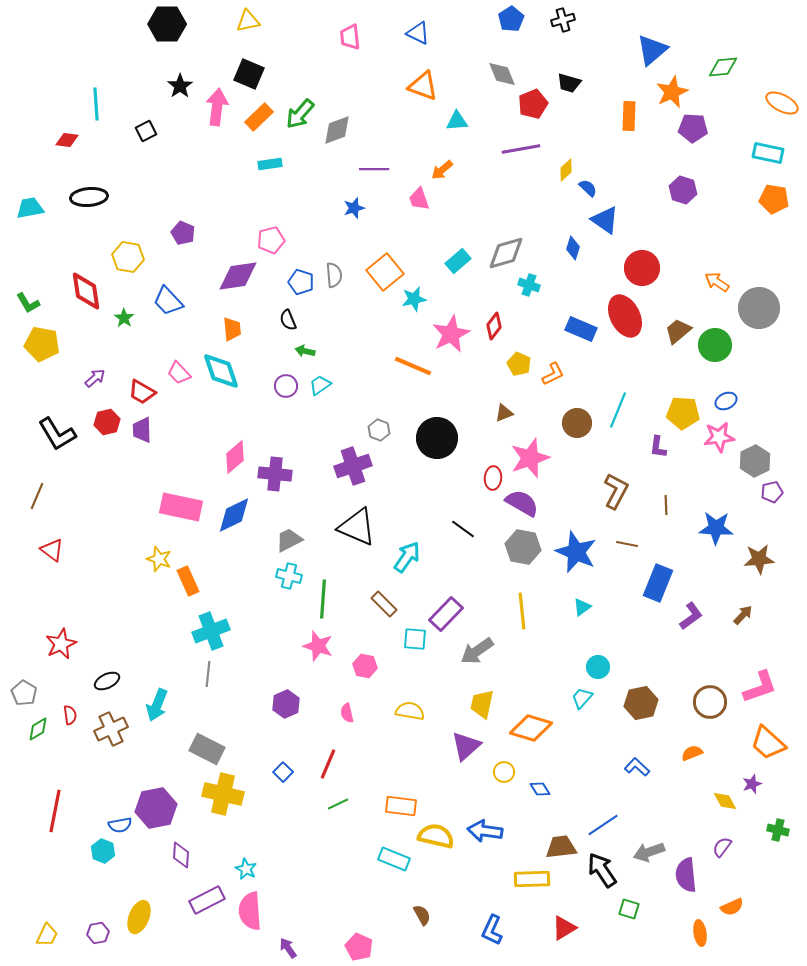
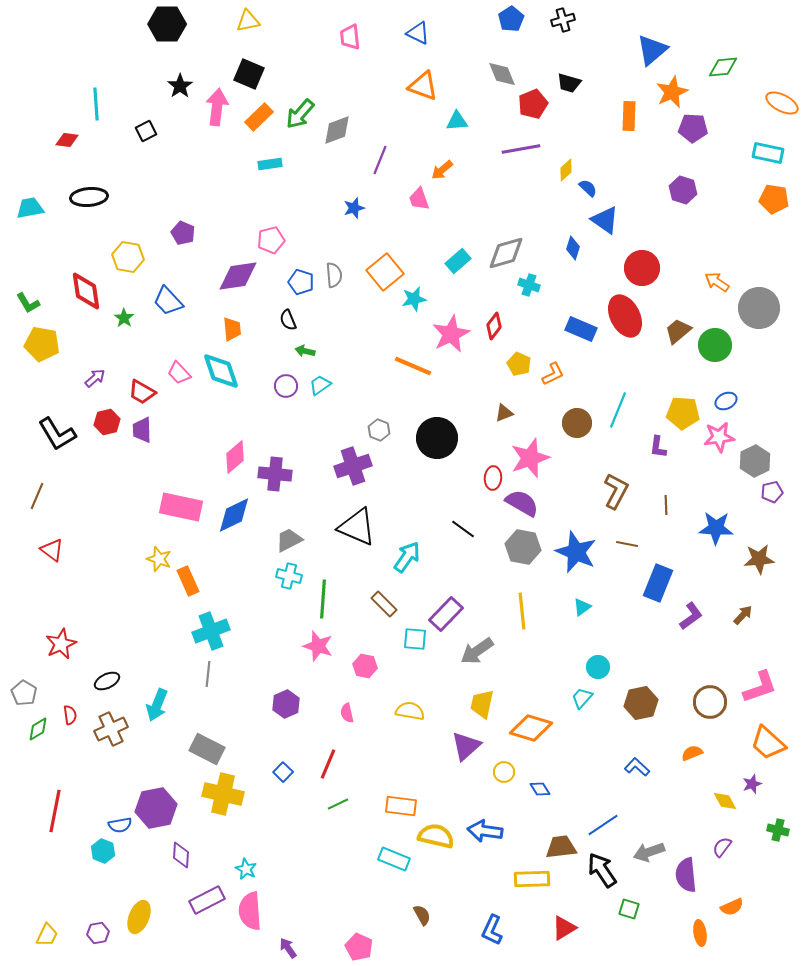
purple line at (374, 169): moved 6 px right, 9 px up; rotated 68 degrees counterclockwise
